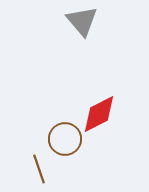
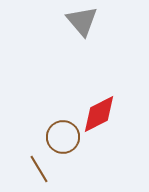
brown circle: moved 2 px left, 2 px up
brown line: rotated 12 degrees counterclockwise
